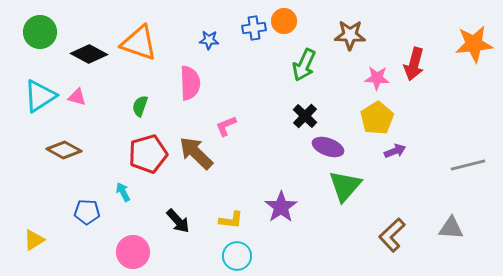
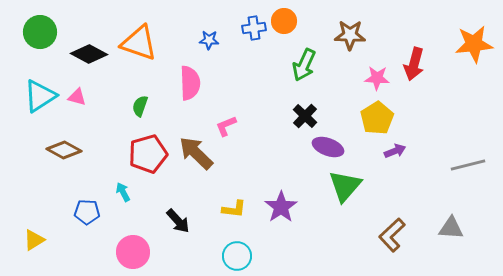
yellow L-shape: moved 3 px right, 11 px up
